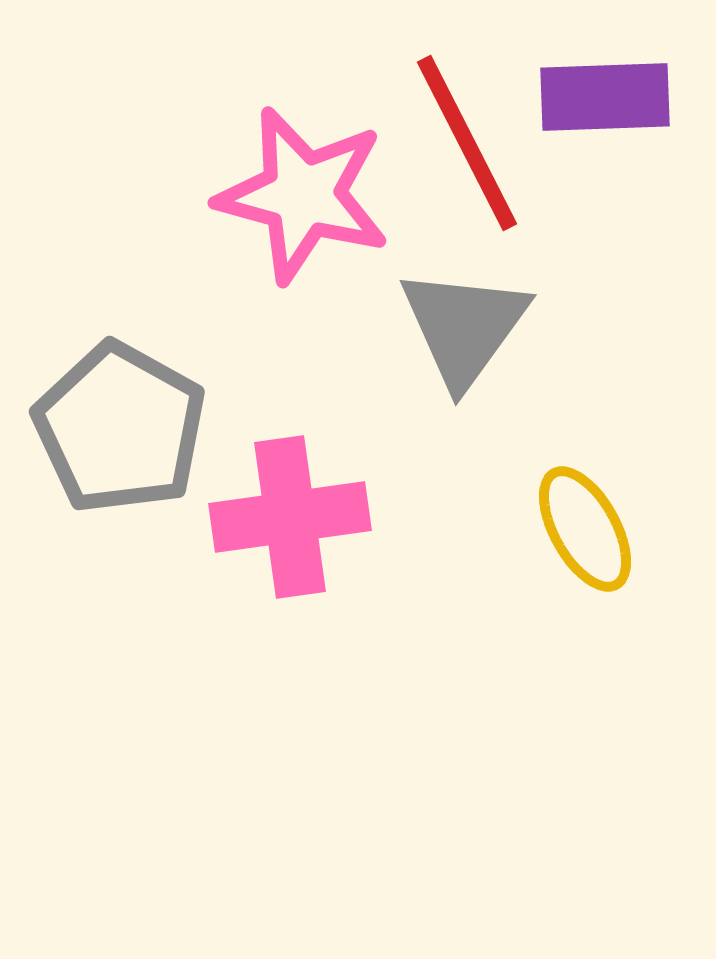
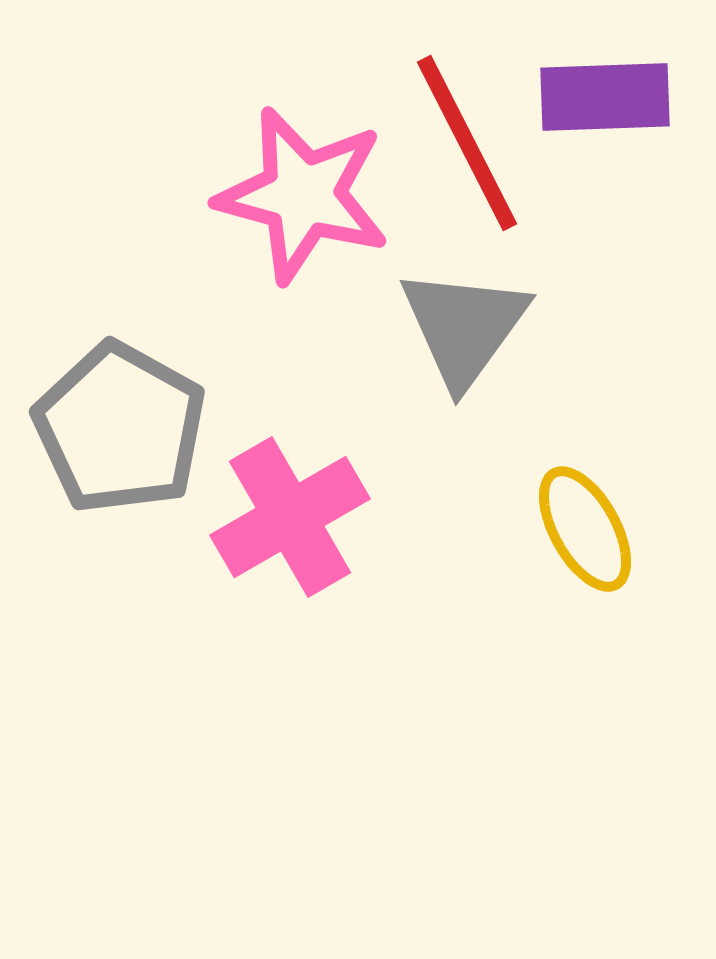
pink cross: rotated 22 degrees counterclockwise
